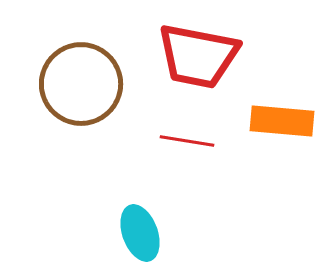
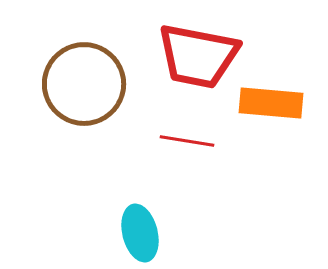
brown circle: moved 3 px right
orange rectangle: moved 11 px left, 18 px up
cyan ellipse: rotated 6 degrees clockwise
